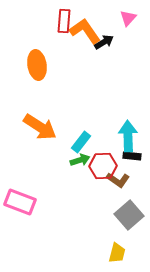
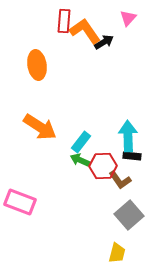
green arrow: rotated 138 degrees counterclockwise
brown L-shape: moved 2 px right; rotated 20 degrees clockwise
